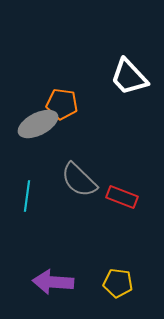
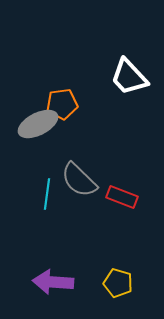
orange pentagon: rotated 16 degrees counterclockwise
cyan line: moved 20 px right, 2 px up
yellow pentagon: rotated 8 degrees clockwise
